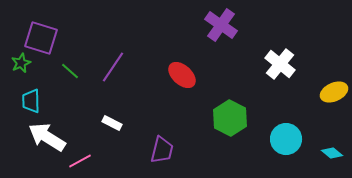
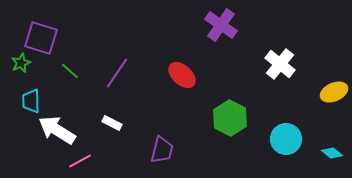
purple line: moved 4 px right, 6 px down
white arrow: moved 10 px right, 7 px up
